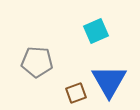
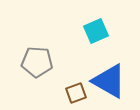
blue triangle: rotated 30 degrees counterclockwise
